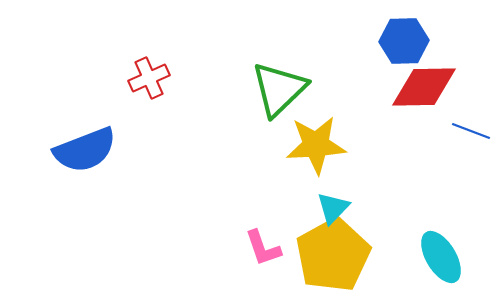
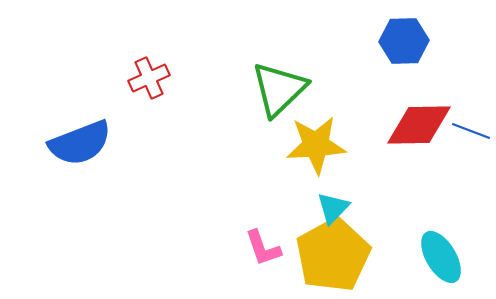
red diamond: moved 5 px left, 38 px down
blue semicircle: moved 5 px left, 7 px up
